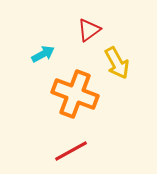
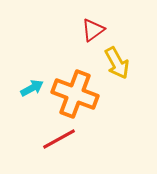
red triangle: moved 4 px right
cyan arrow: moved 11 px left, 34 px down
red line: moved 12 px left, 12 px up
